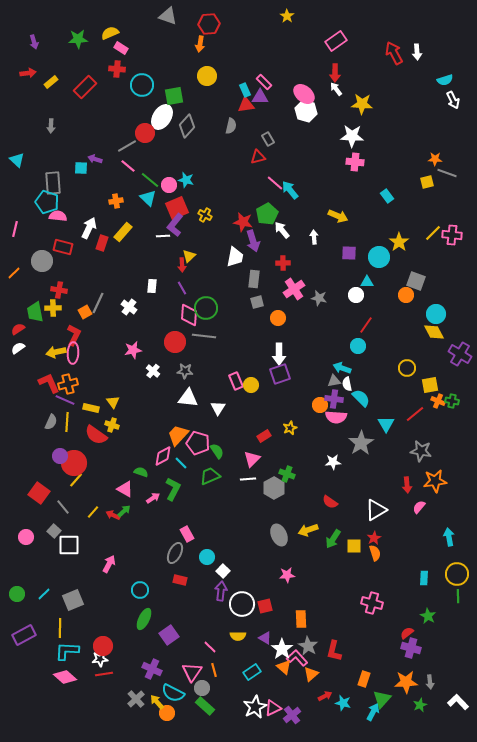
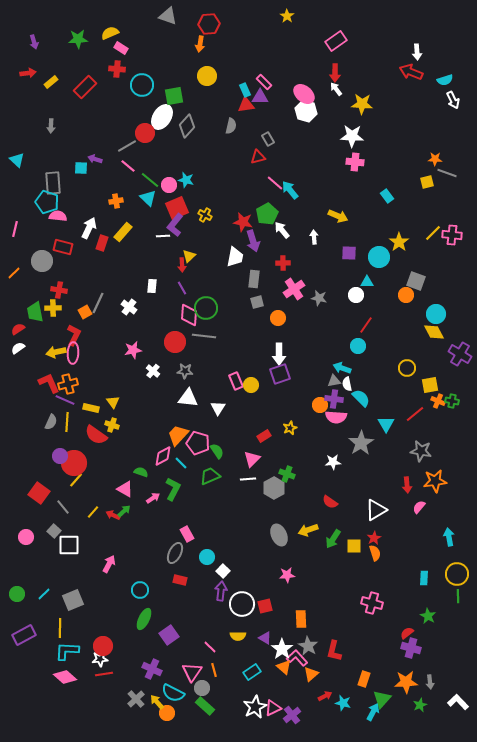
red arrow at (394, 53): moved 17 px right, 19 px down; rotated 40 degrees counterclockwise
